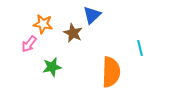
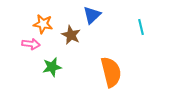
brown star: moved 2 px left, 2 px down
pink arrow: moved 2 px right; rotated 120 degrees counterclockwise
cyan line: moved 1 px right, 21 px up
orange semicircle: rotated 16 degrees counterclockwise
